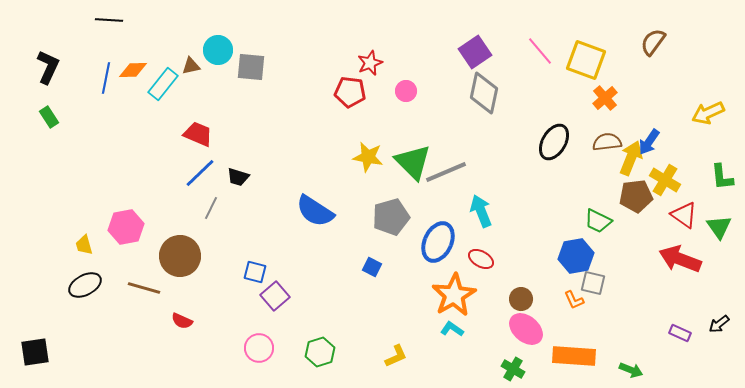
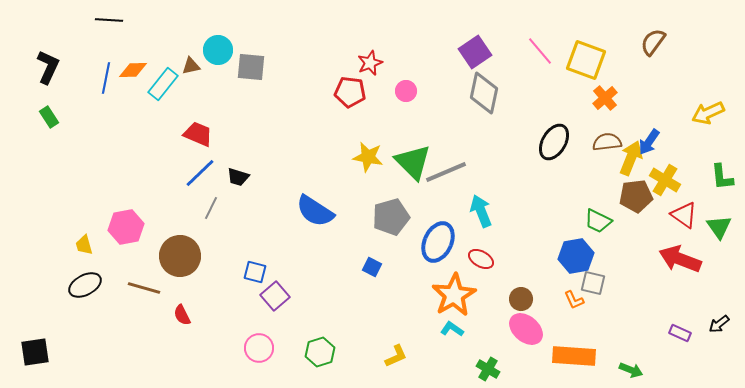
red semicircle at (182, 321): moved 6 px up; rotated 40 degrees clockwise
green cross at (513, 369): moved 25 px left
